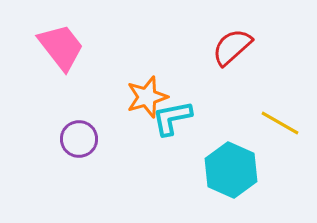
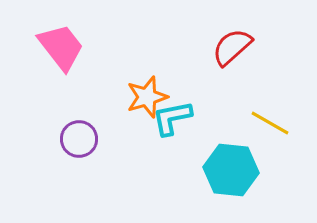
yellow line: moved 10 px left
cyan hexagon: rotated 18 degrees counterclockwise
